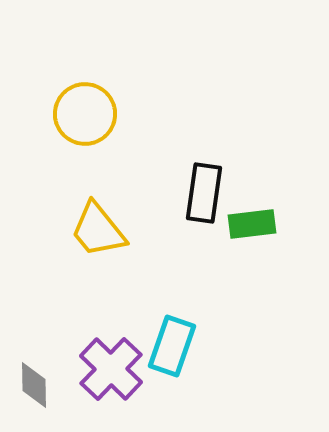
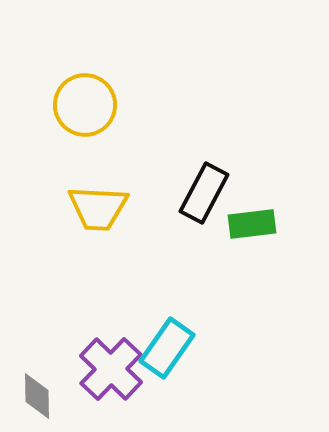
yellow circle: moved 9 px up
black rectangle: rotated 20 degrees clockwise
yellow trapezoid: moved 22 px up; rotated 48 degrees counterclockwise
cyan rectangle: moved 5 px left, 2 px down; rotated 16 degrees clockwise
gray diamond: moved 3 px right, 11 px down
